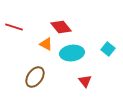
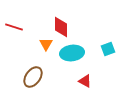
red diamond: rotated 40 degrees clockwise
orange triangle: rotated 32 degrees clockwise
cyan square: rotated 32 degrees clockwise
brown ellipse: moved 2 px left
red triangle: rotated 24 degrees counterclockwise
